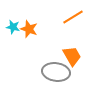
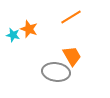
orange line: moved 2 px left
cyan star: moved 8 px down
